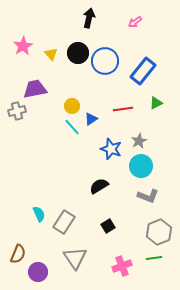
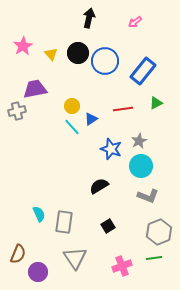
gray rectangle: rotated 25 degrees counterclockwise
